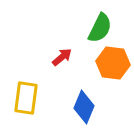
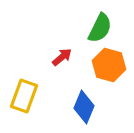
orange hexagon: moved 4 px left, 2 px down; rotated 8 degrees clockwise
yellow rectangle: moved 2 px left, 2 px up; rotated 12 degrees clockwise
